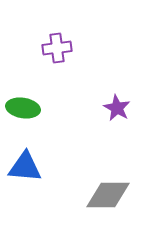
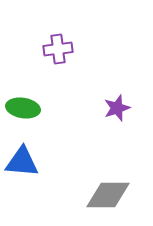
purple cross: moved 1 px right, 1 px down
purple star: rotated 24 degrees clockwise
blue triangle: moved 3 px left, 5 px up
